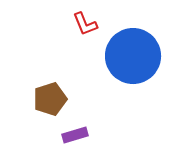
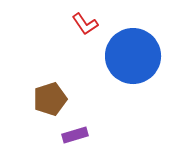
red L-shape: rotated 12 degrees counterclockwise
